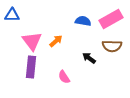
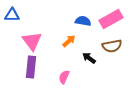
orange arrow: moved 13 px right
brown semicircle: rotated 12 degrees counterclockwise
pink semicircle: rotated 56 degrees clockwise
